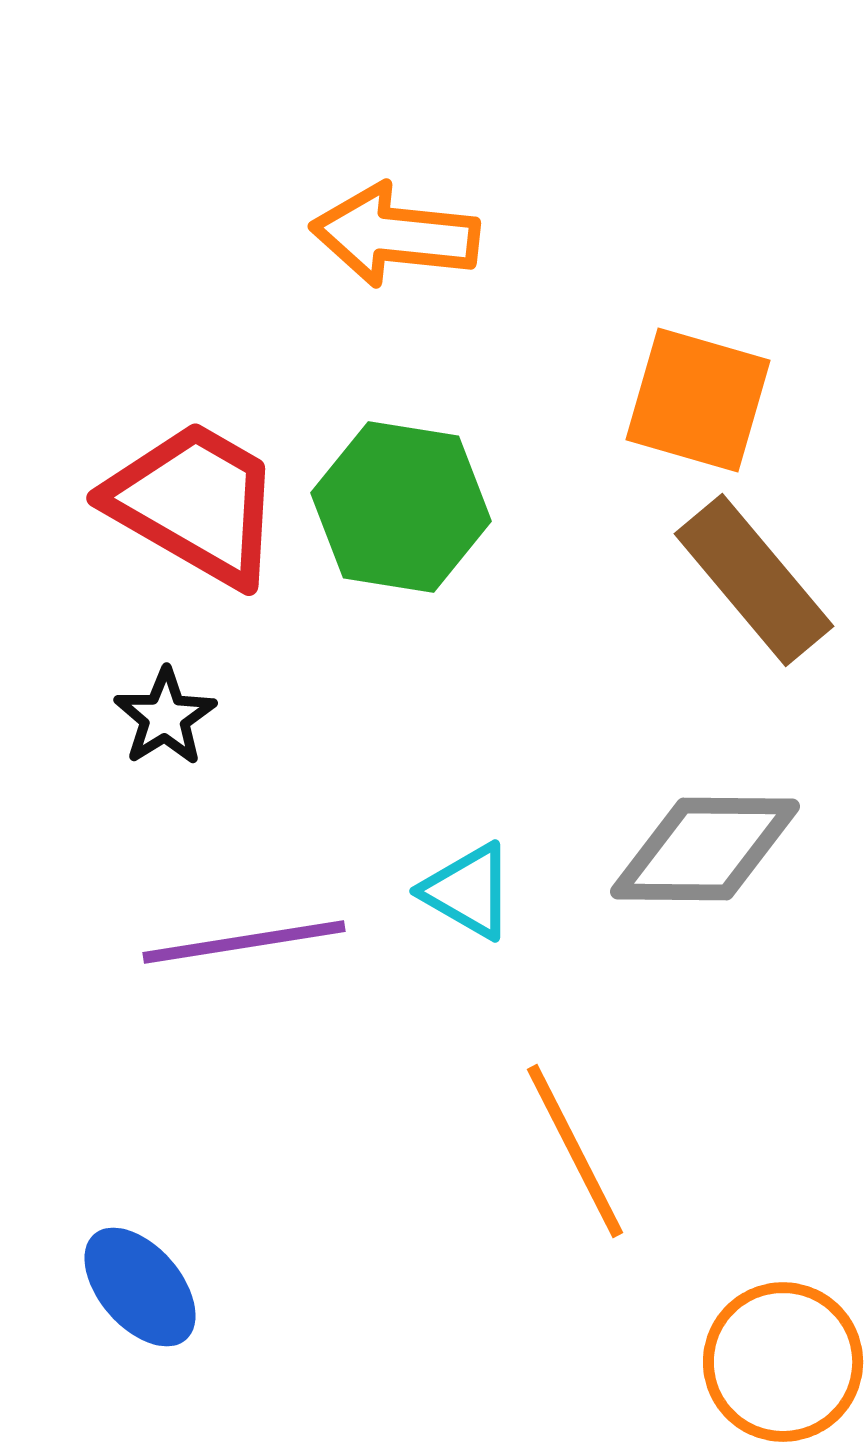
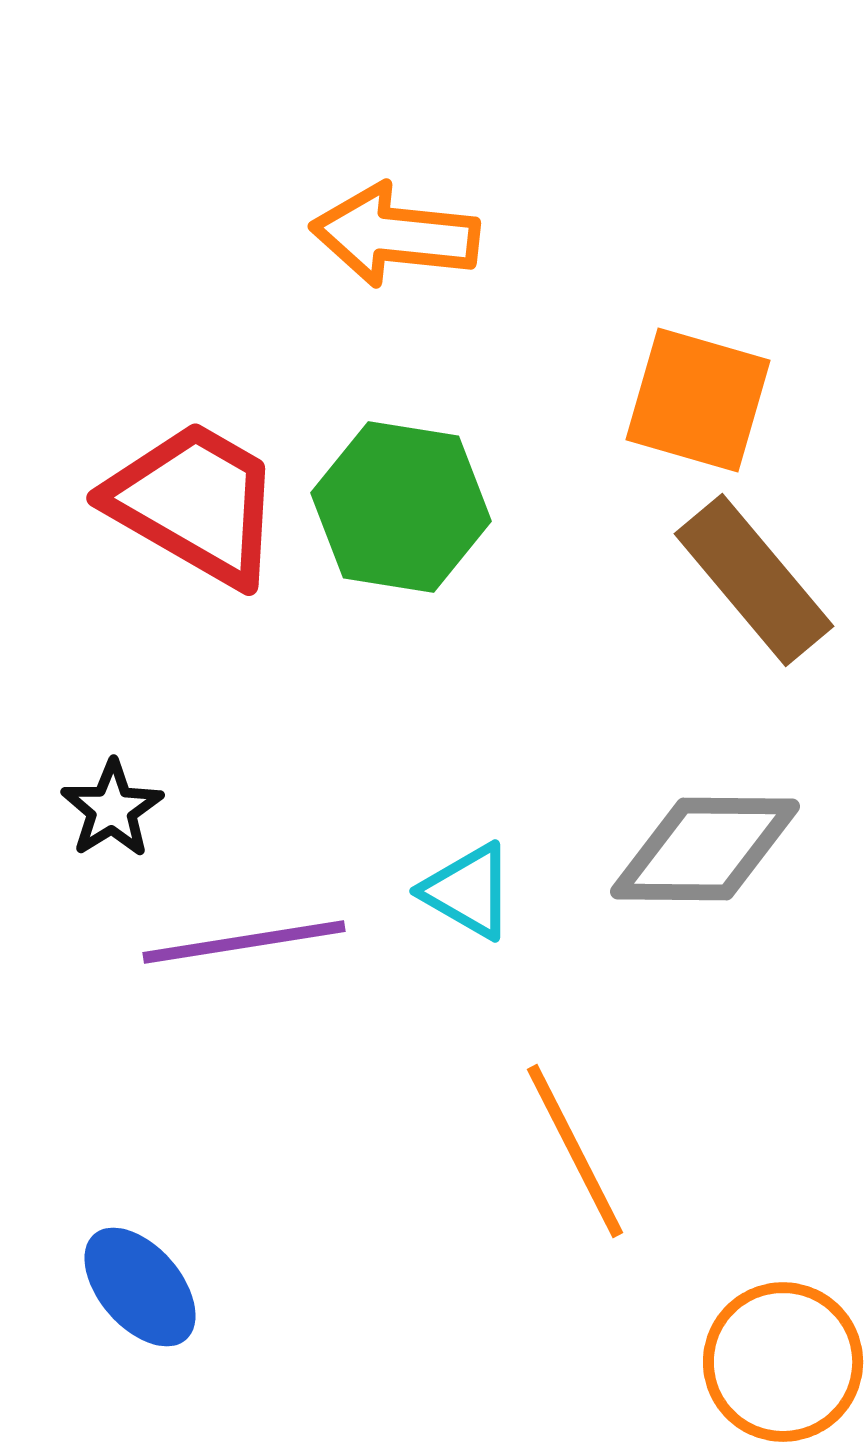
black star: moved 53 px left, 92 px down
